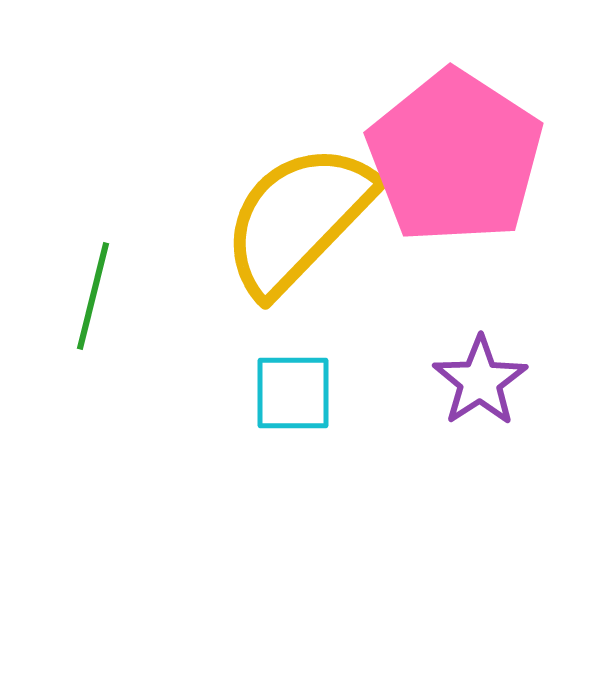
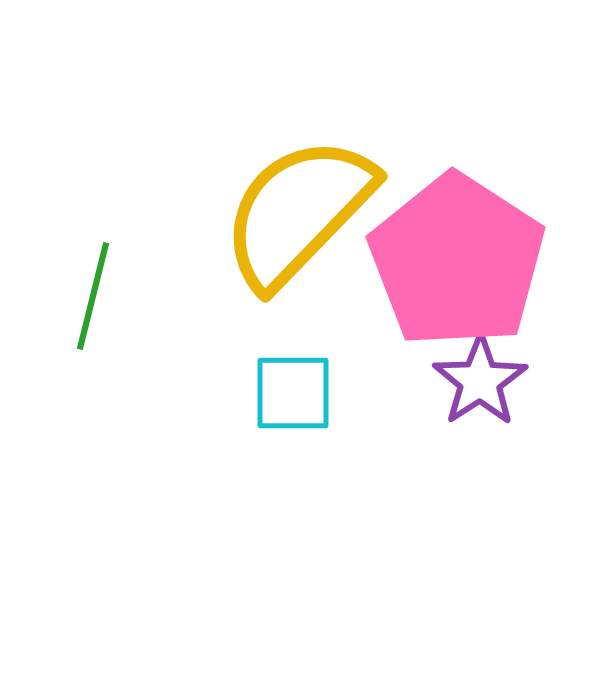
pink pentagon: moved 2 px right, 104 px down
yellow semicircle: moved 7 px up
